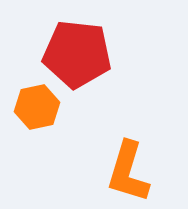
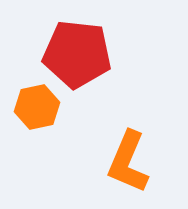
orange L-shape: moved 10 px up; rotated 6 degrees clockwise
